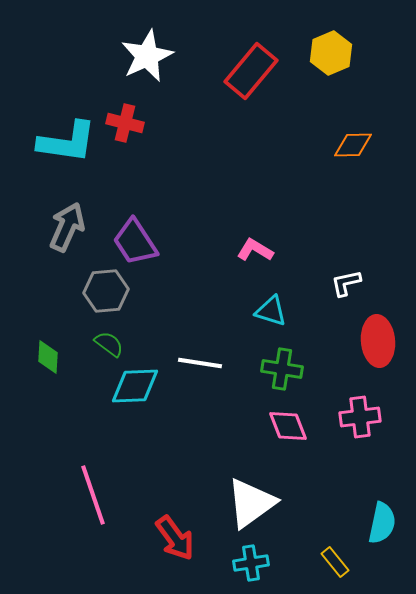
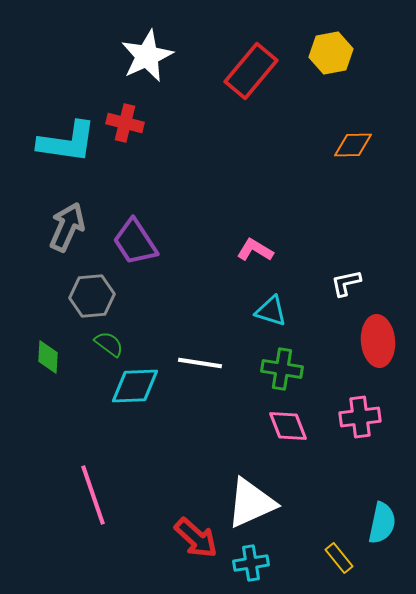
yellow hexagon: rotated 12 degrees clockwise
gray hexagon: moved 14 px left, 5 px down
white triangle: rotated 12 degrees clockwise
red arrow: moved 21 px right; rotated 12 degrees counterclockwise
yellow rectangle: moved 4 px right, 4 px up
